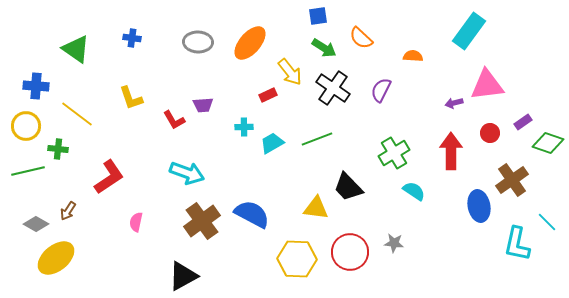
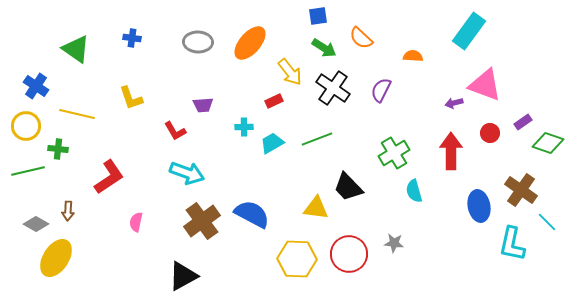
pink triangle at (487, 85): moved 2 px left; rotated 27 degrees clockwise
blue cross at (36, 86): rotated 30 degrees clockwise
red rectangle at (268, 95): moved 6 px right, 6 px down
yellow line at (77, 114): rotated 24 degrees counterclockwise
red L-shape at (174, 120): moved 1 px right, 11 px down
brown cross at (512, 180): moved 9 px right, 10 px down; rotated 20 degrees counterclockwise
cyan semicircle at (414, 191): rotated 140 degrees counterclockwise
brown arrow at (68, 211): rotated 30 degrees counterclockwise
cyan L-shape at (517, 244): moved 5 px left
red circle at (350, 252): moved 1 px left, 2 px down
yellow ellipse at (56, 258): rotated 18 degrees counterclockwise
